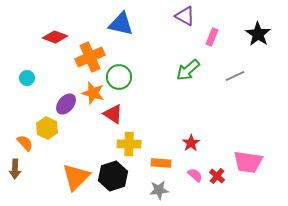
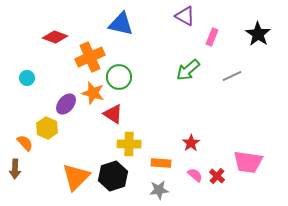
gray line: moved 3 px left
